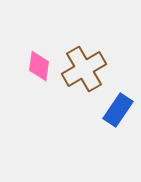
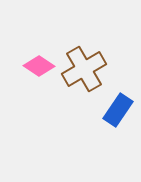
pink diamond: rotated 64 degrees counterclockwise
